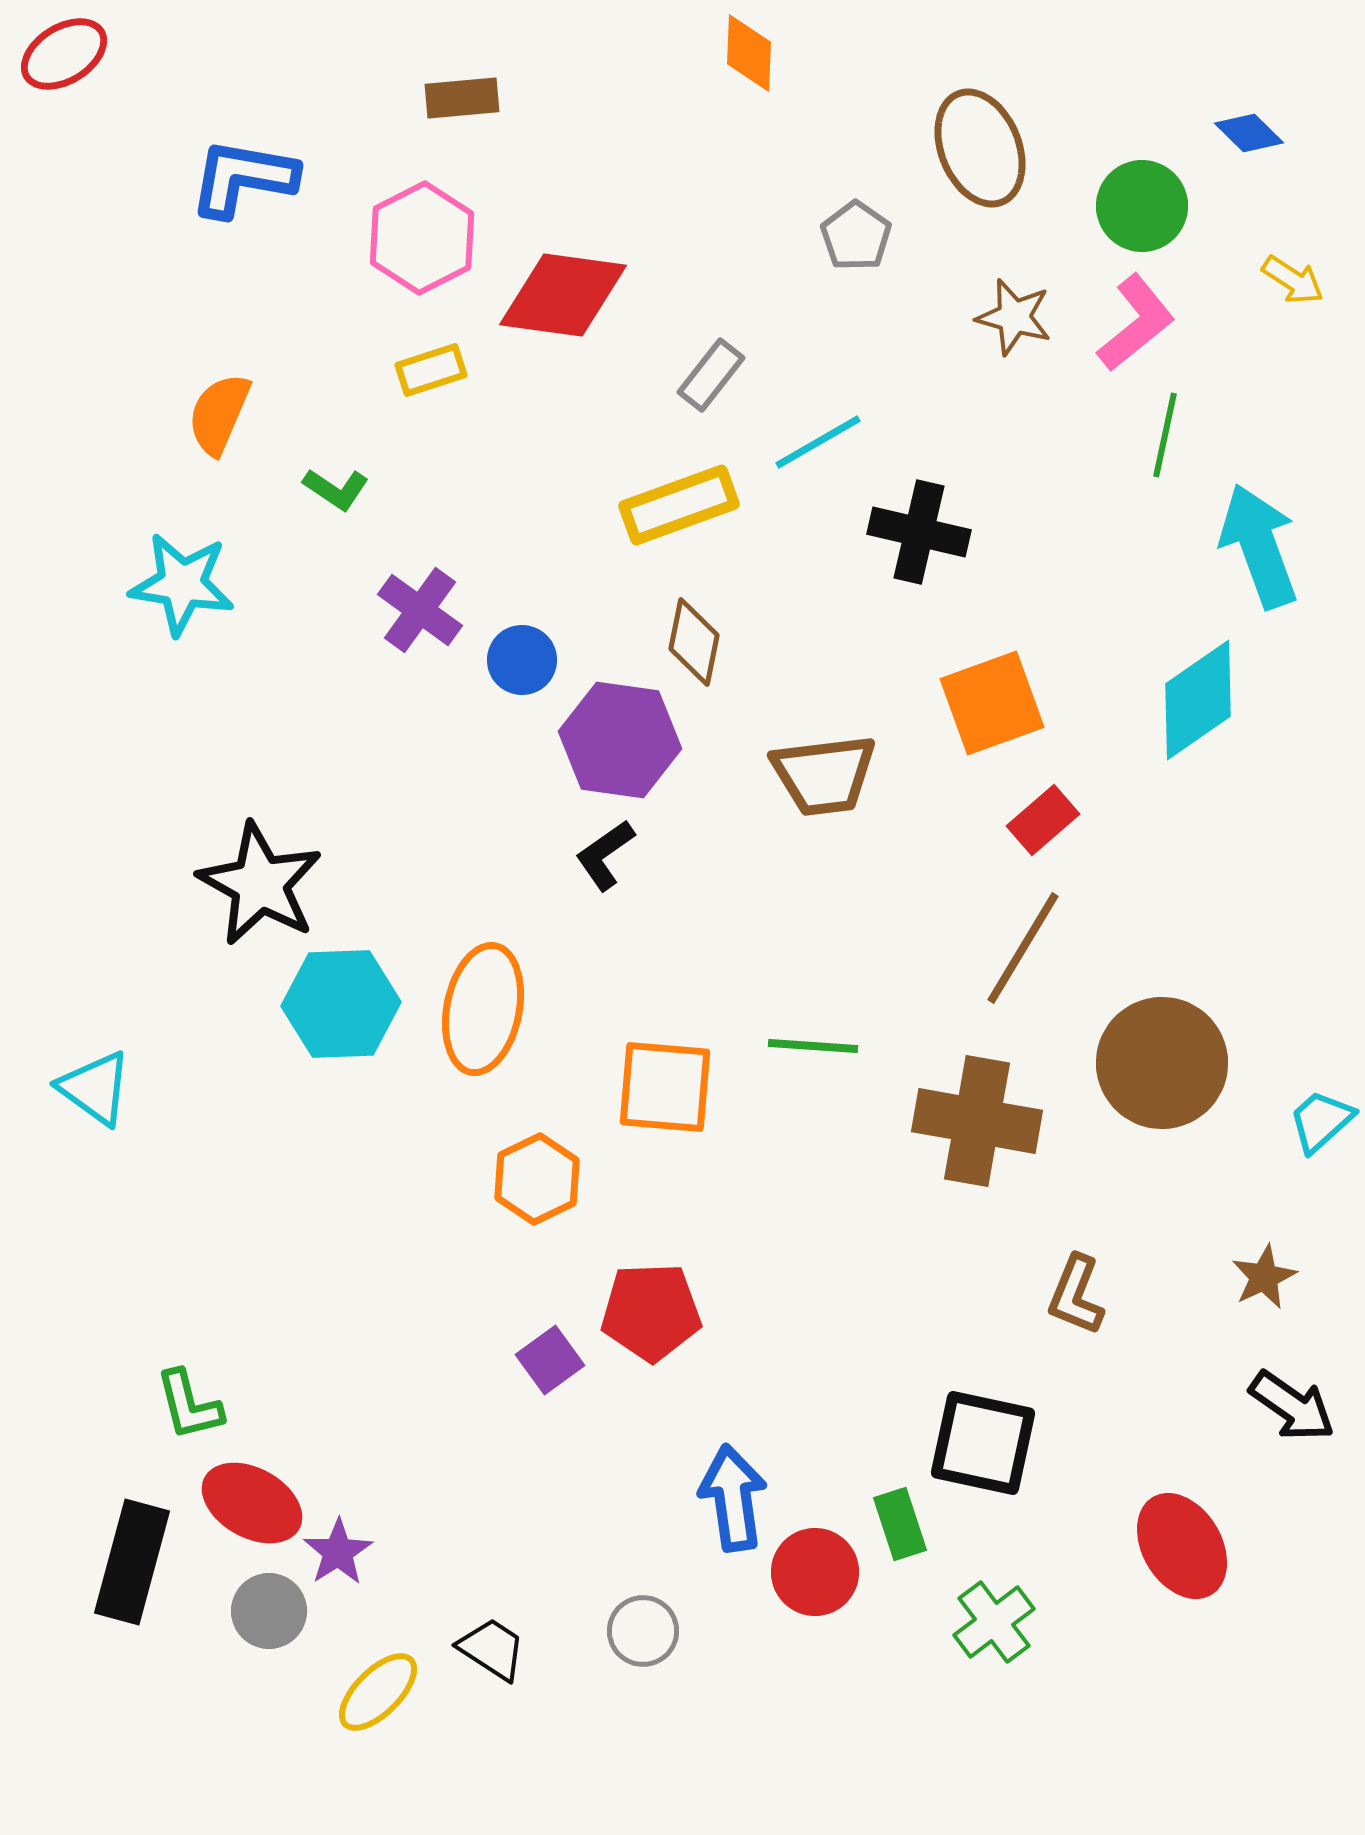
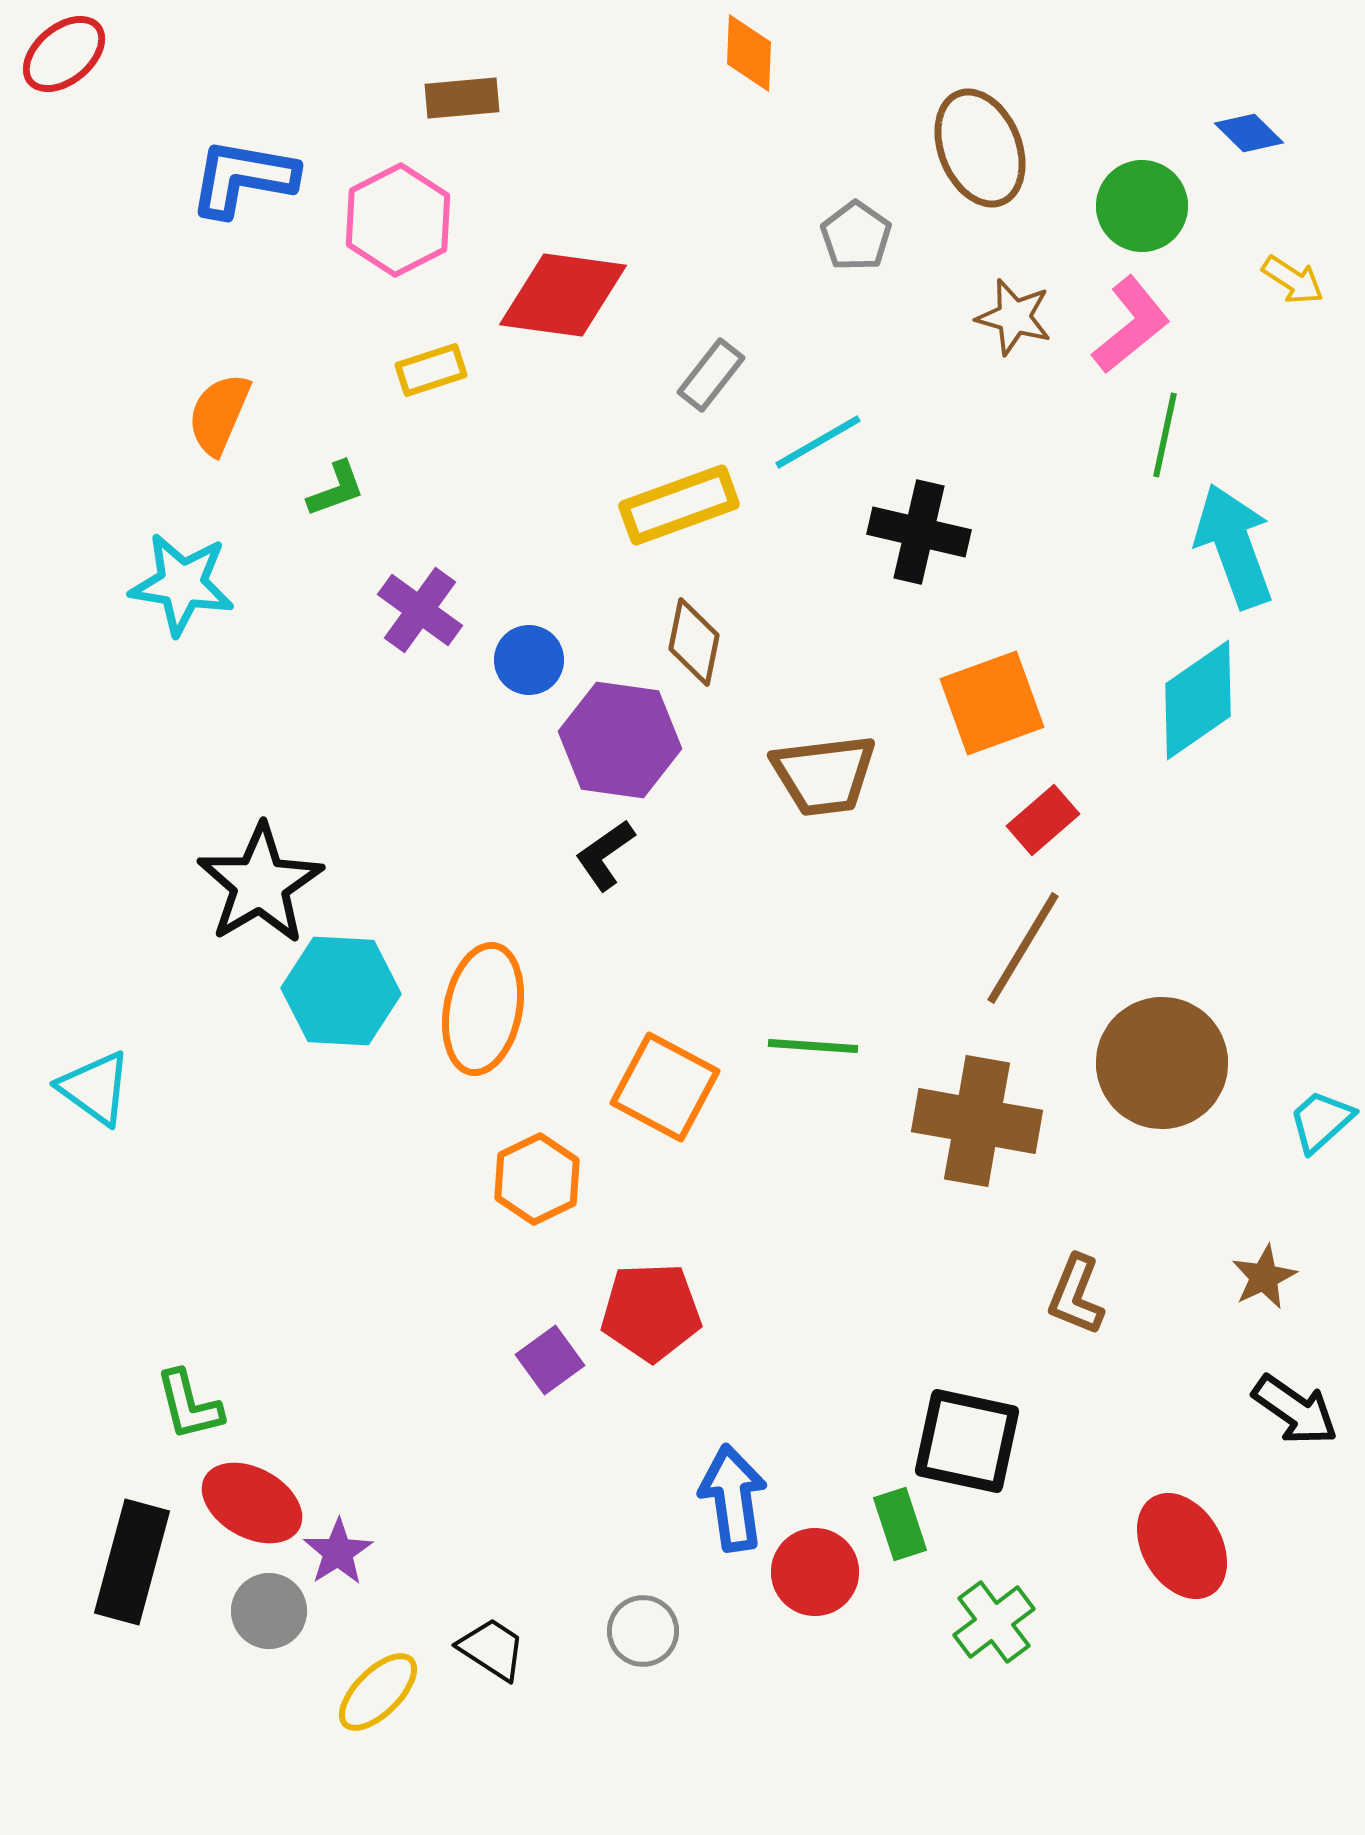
red ellipse at (64, 54): rotated 8 degrees counterclockwise
pink hexagon at (422, 238): moved 24 px left, 18 px up
pink L-shape at (1136, 323): moved 5 px left, 2 px down
green L-shape at (336, 489): rotated 54 degrees counterclockwise
cyan arrow at (1259, 546): moved 25 px left
blue circle at (522, 660): moved 7 px right
black star at (260, 884): rotated 12 degrees clockwise
cyan hexagon at (341, 1004): moved 13 px up; rotated 5 degrees clockwise
orange square at (665, 1087): rotated 23 degrees clockwise
black arrow at (1292, 1406): moved 3 px right, 4 px down
black square at (983, 1443): moved 16 px left, 2 px up
